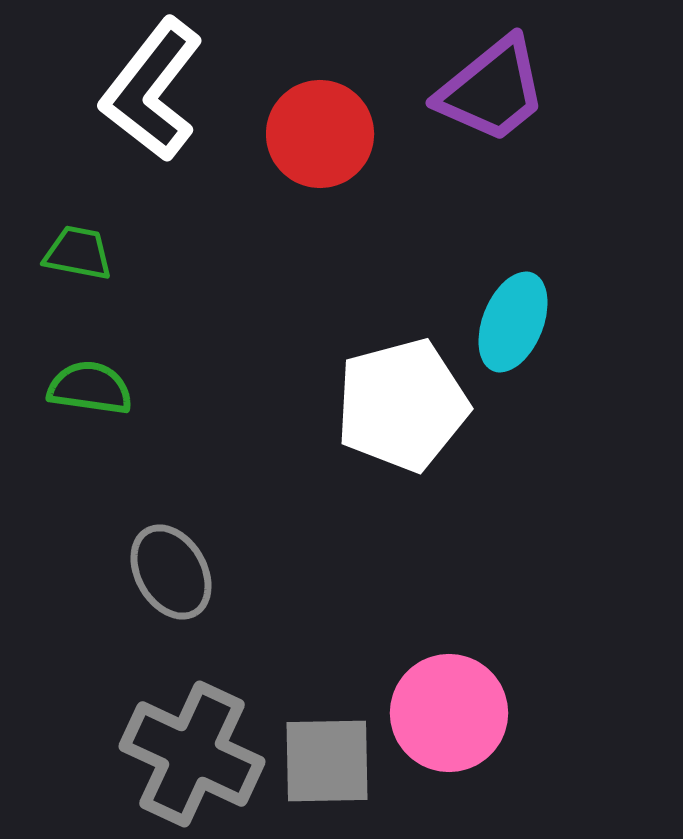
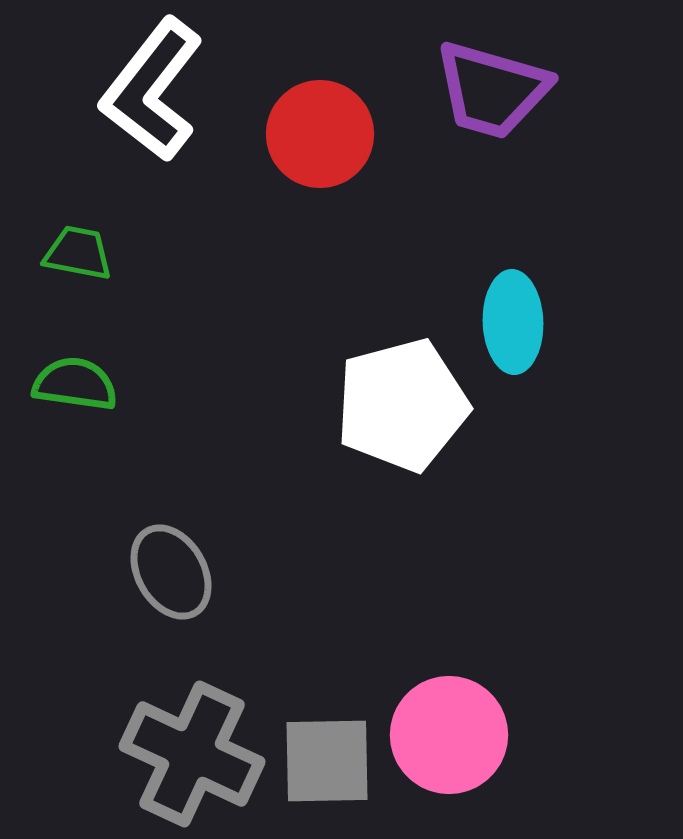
purple trapezoid: rotated 55 degrees clockwise
cyan ellipse: rotated 24 degrees counterclockwise
green semicircle: moved 15 px left, 4 px up
pink circle: moved 22 px down
